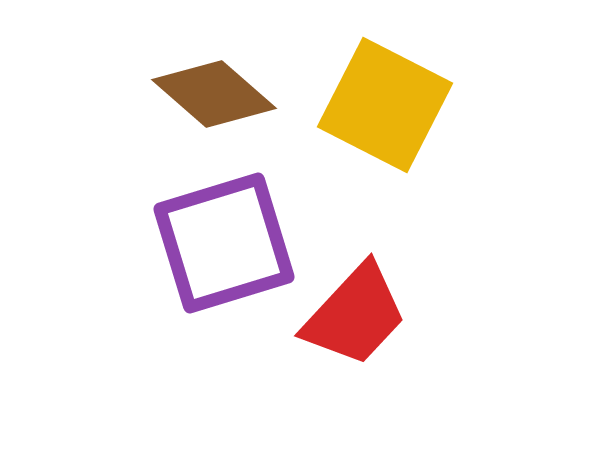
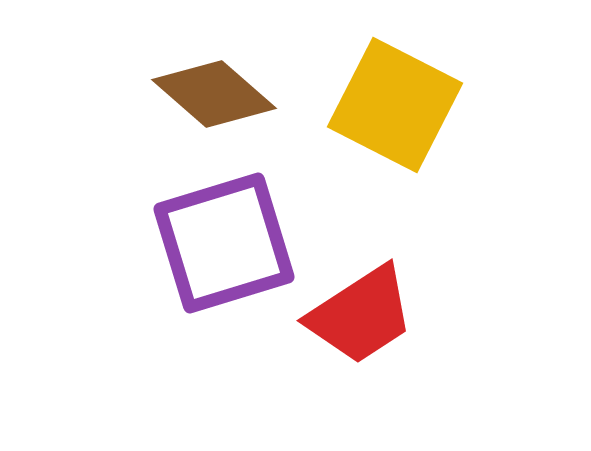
yellow square: moved 10 px right
red trapezoid: moved 6 px right; rotated 14 degrees clockwise
